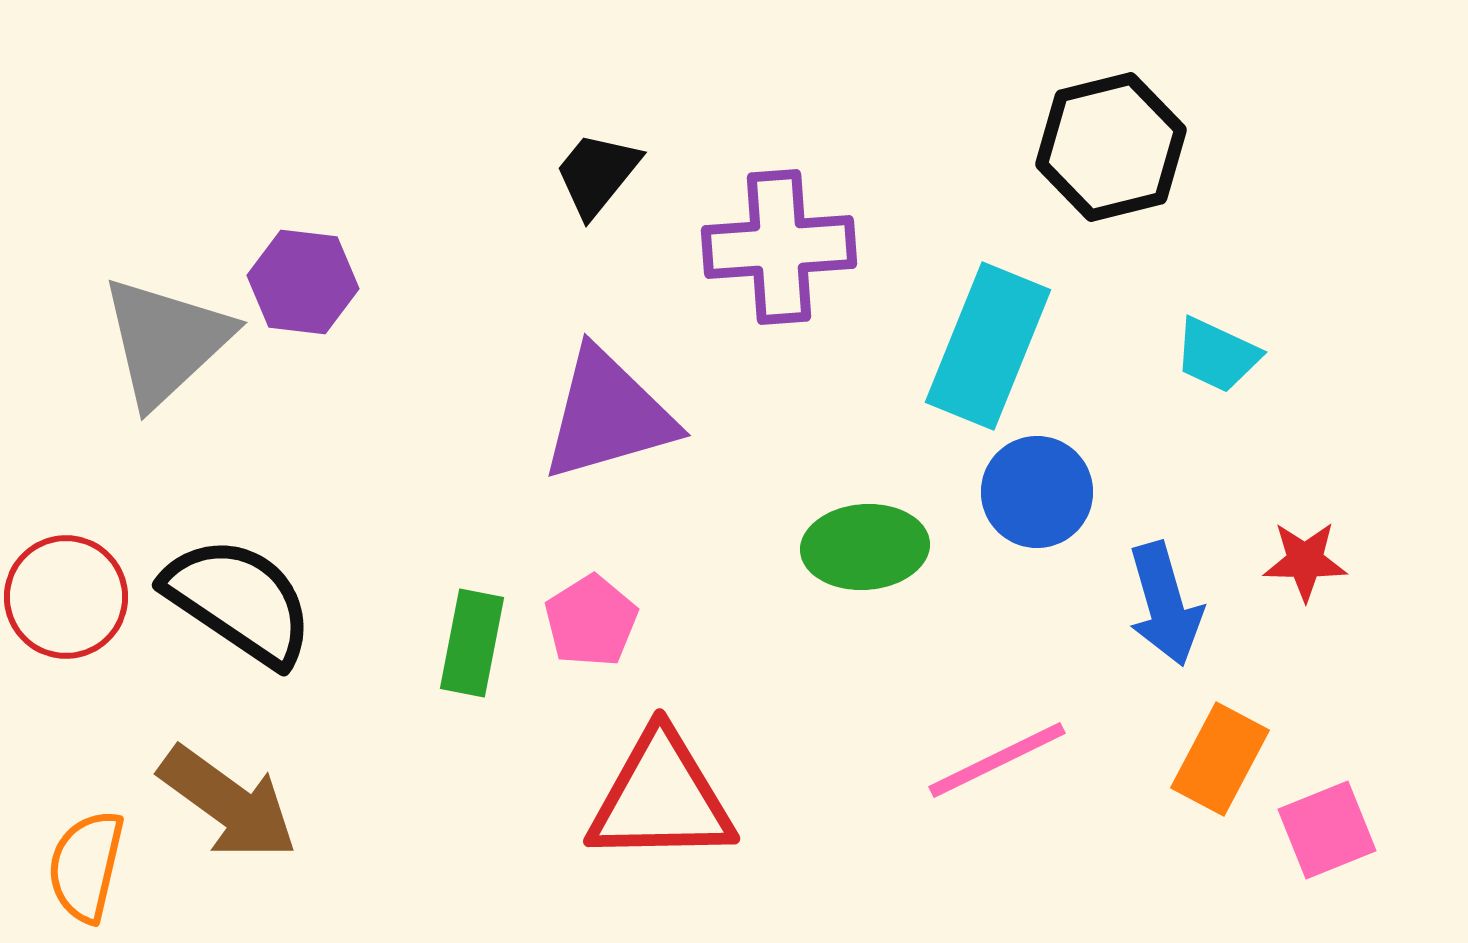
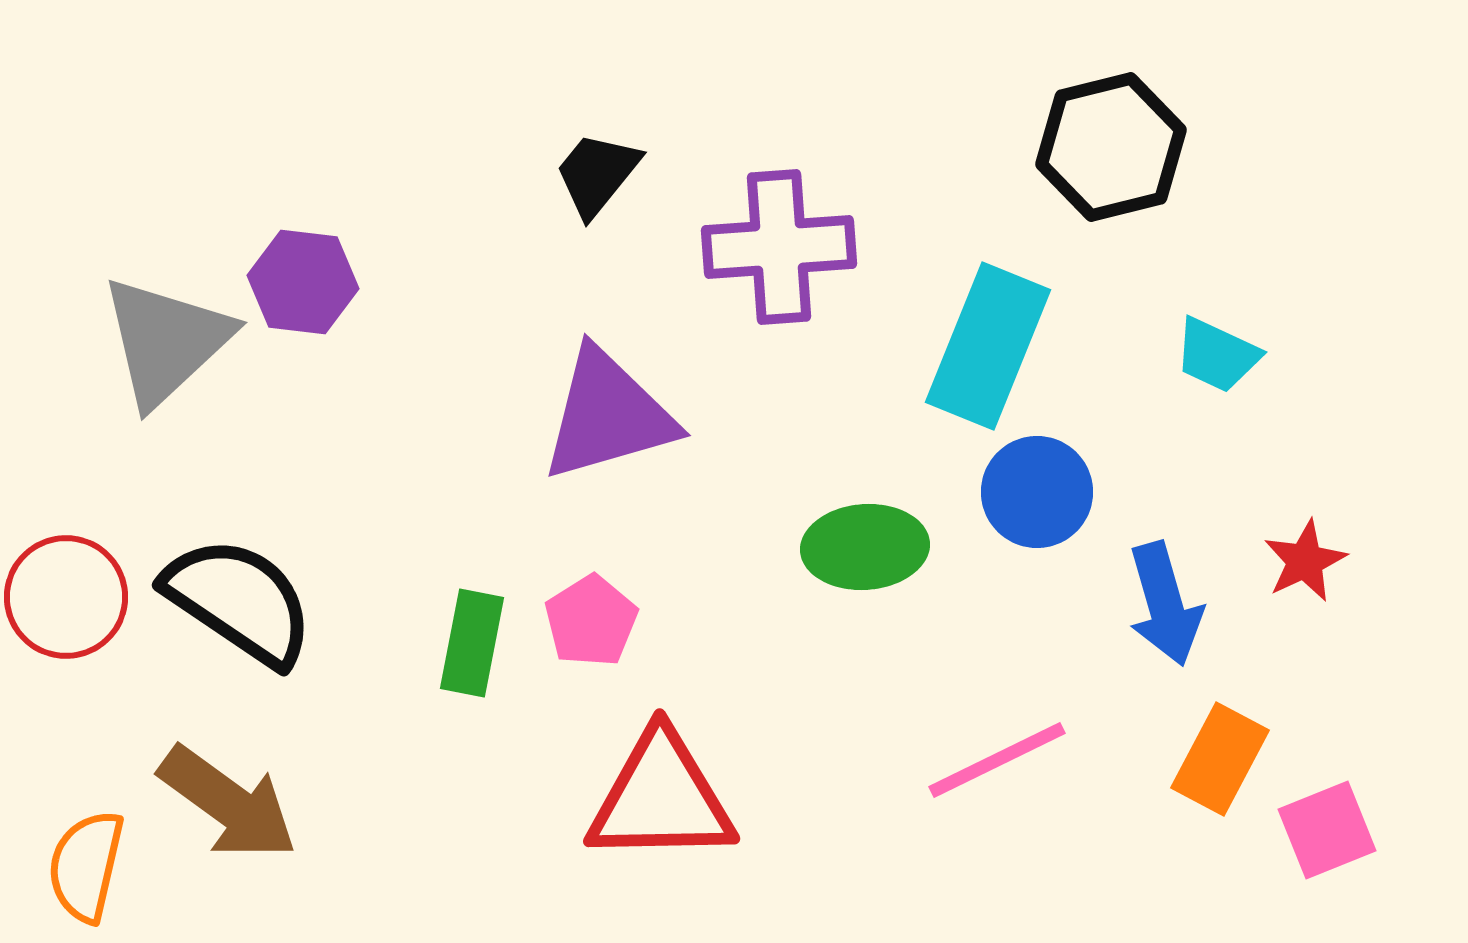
red star: rotated 26 degrees counterclockwise
